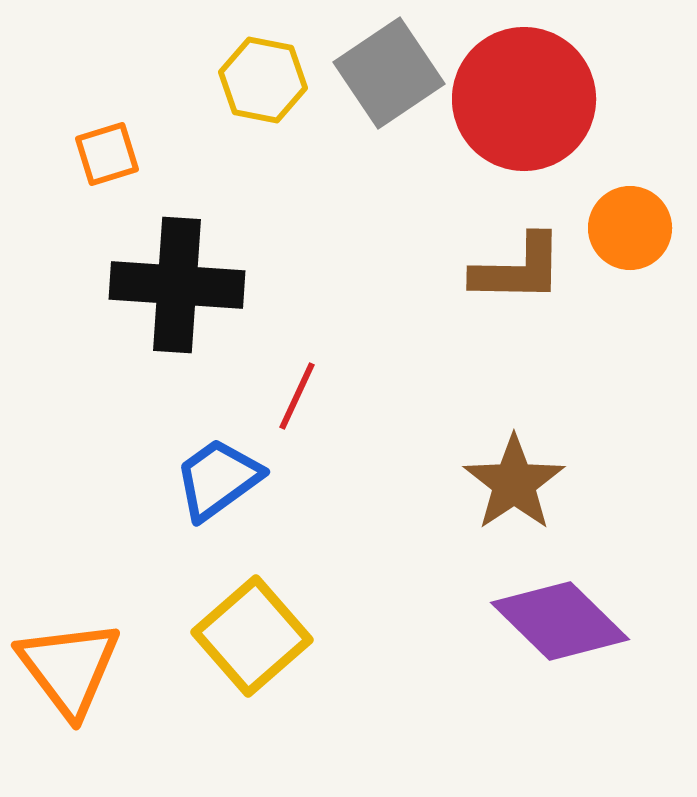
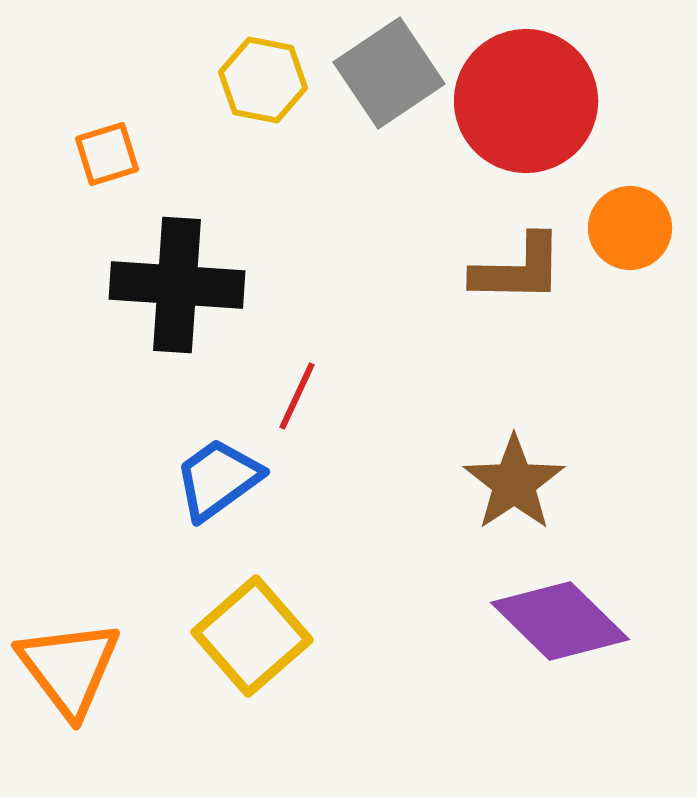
red circle: moved 2 px right, 2 px down
